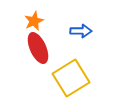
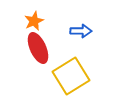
yellow square: moved 2 px up
